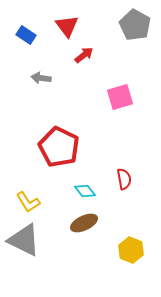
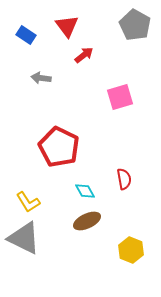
cyan diamond: rotated 10 degrees clockwise
brown ellipse: moved 3 px right, 2 px up
gray triangle: moved 2 px up
